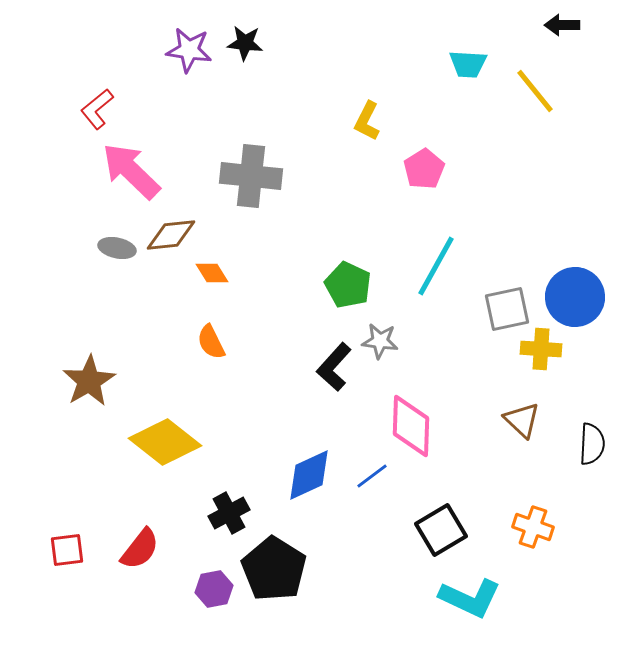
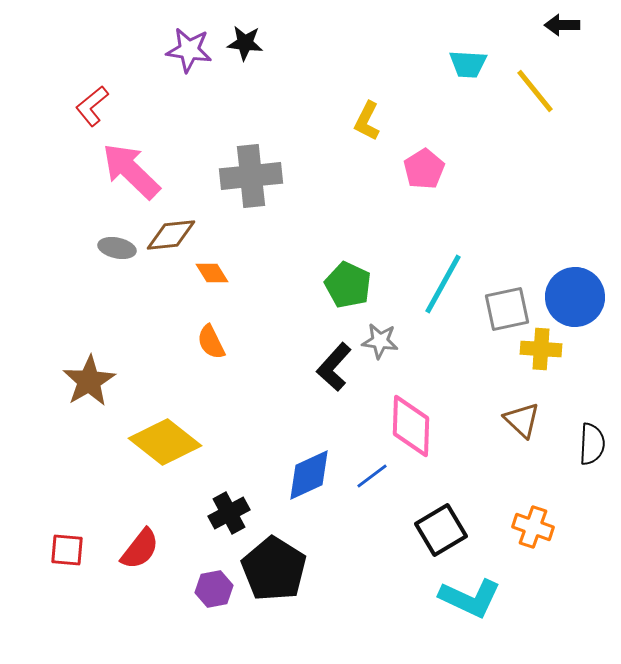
red L-shape: moved 5 px left, 3 px up
gray cross: rotated 12 degrees counterclockwise
cyan line: moved 7 px right, 18 px down
red square: rotated 12 degrees clockwise
